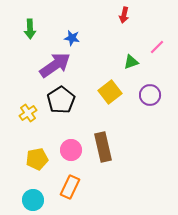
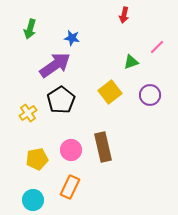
green arrow: rotated 18 degrees clockwise
